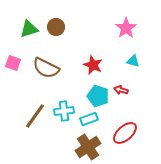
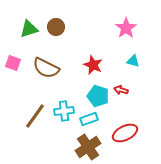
red ellipse: rotated 15 degrees clockwise
